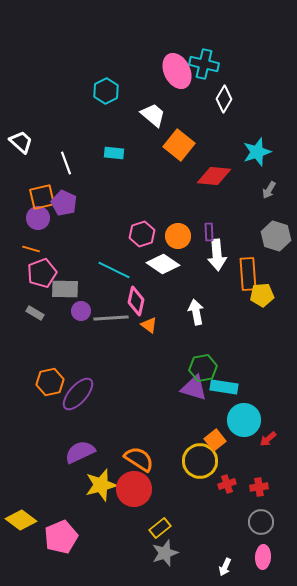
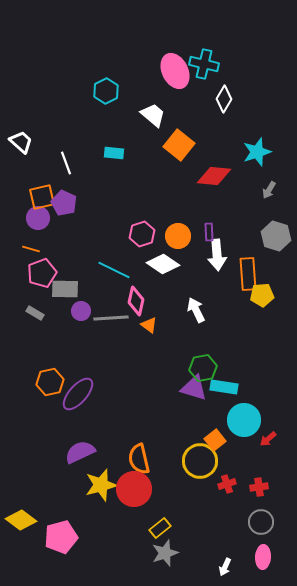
pink ellipse at (177, 71): moved 2 px left
white arrow at (196, 312): moved 2 px up; rotated 15 degrees counterclockwise
orange semicircle at (139, 459): rotated 136 degrees counterclockwise
pink pentagon at (61, 537): rotated 8 degrees clockwise
